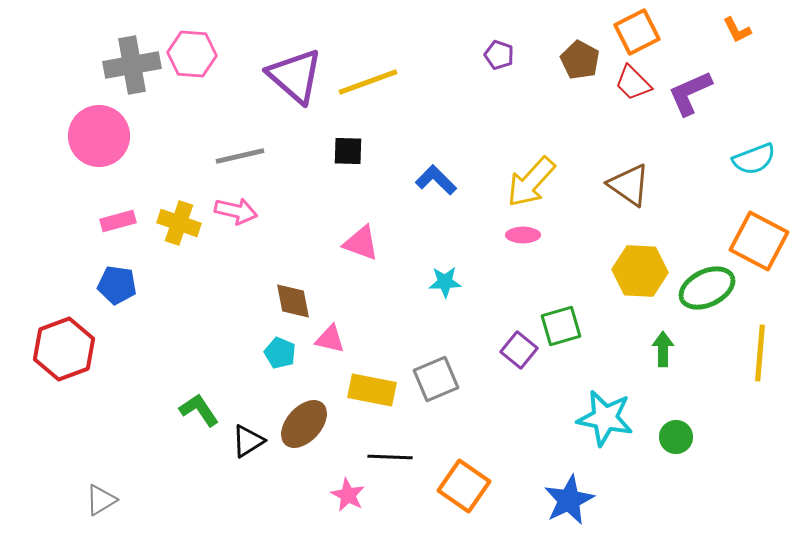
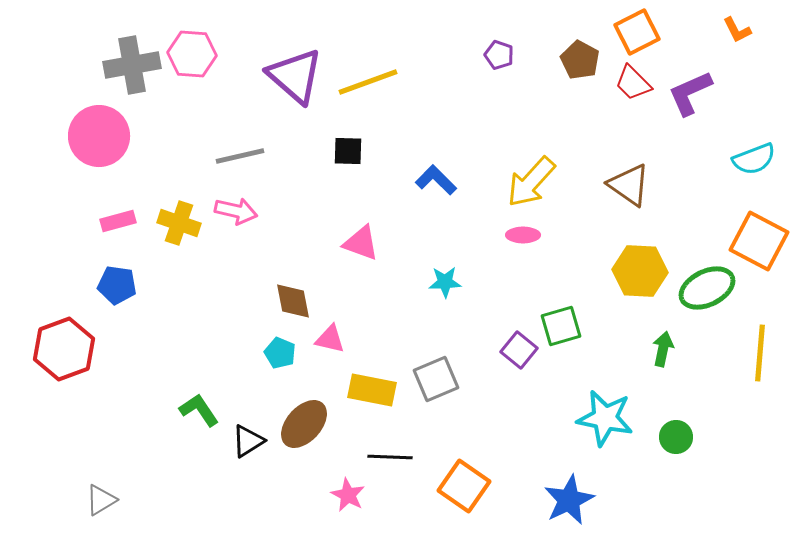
green arrow at (663, 349): rotated 12 degrees clockwise
